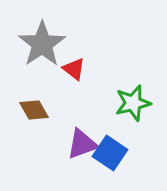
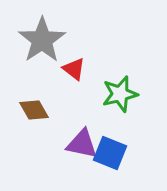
gray star: moved 4 px up
green star: moved 13 px left, 9 px up
purple triangle: rotated 32 degrees clockwise
blue square: rotated 12 degrees counterclockwise
